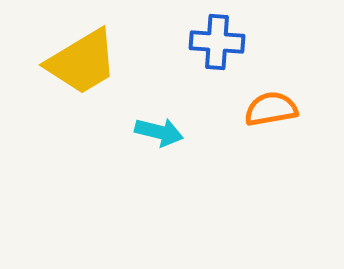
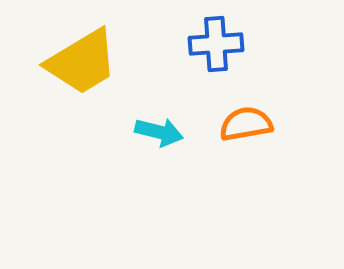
blue cross: moved 1 px left, 2 px down; rotated 8 degrees counterclockwise
orange semicircle: moved 25 px left, 15 px down
